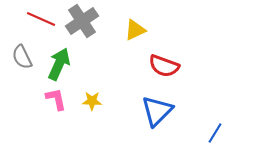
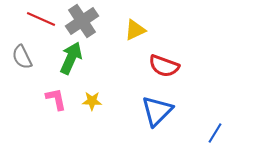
green arrow: moved 12 px right, 6 px up
